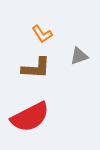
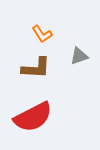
red semicircle: moved 3 px right
